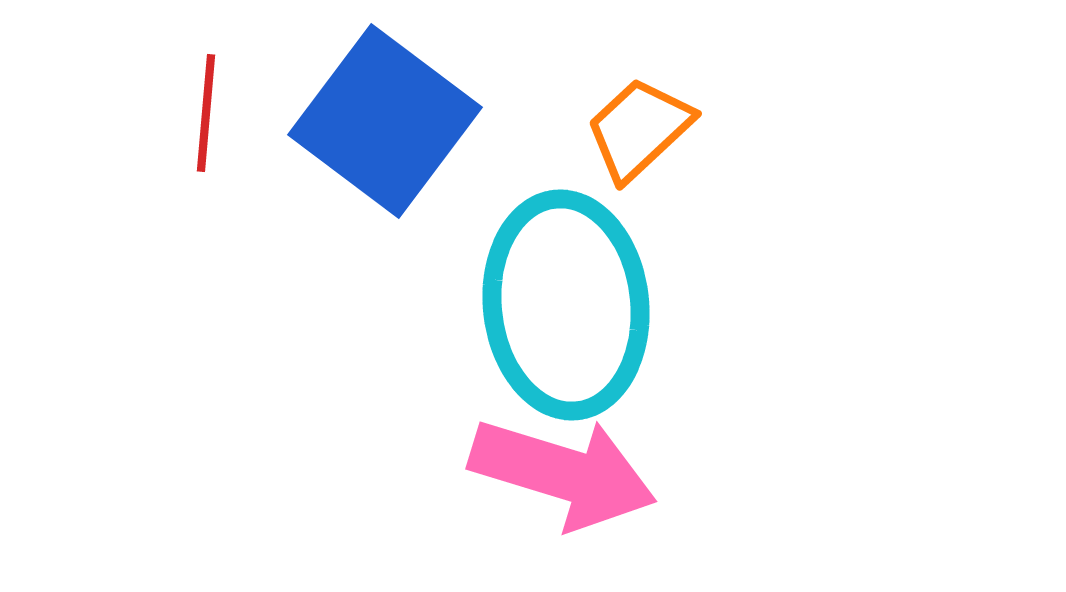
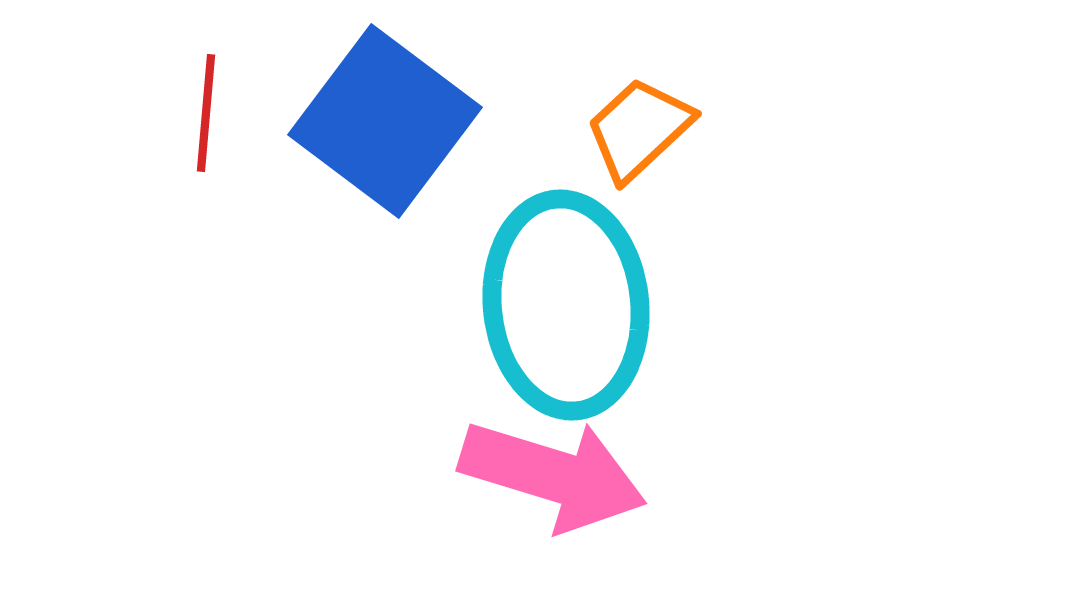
pink arrow: moved 10 px left, 2 px down
